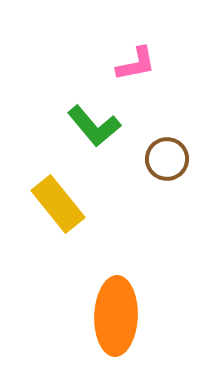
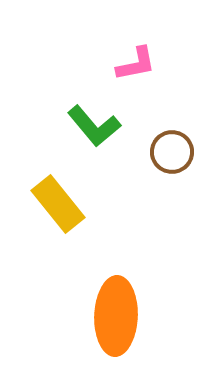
brown circle: moved 5 px right, 7 px up
